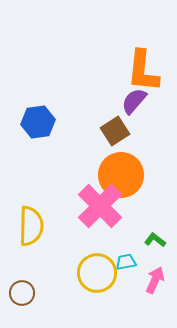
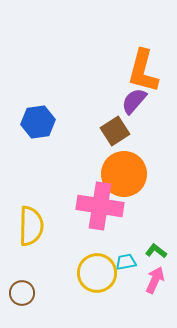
orange L-shape: rotated 9 degrees clockwise
orange circle: moved 3 px right, 1 px up
pink cross: rotated 36 degrees counterclockwise
green L-shape: moved 1 px right, 11 px down
